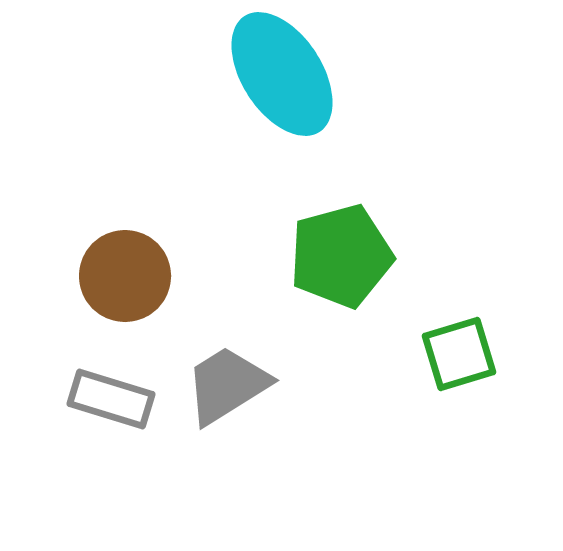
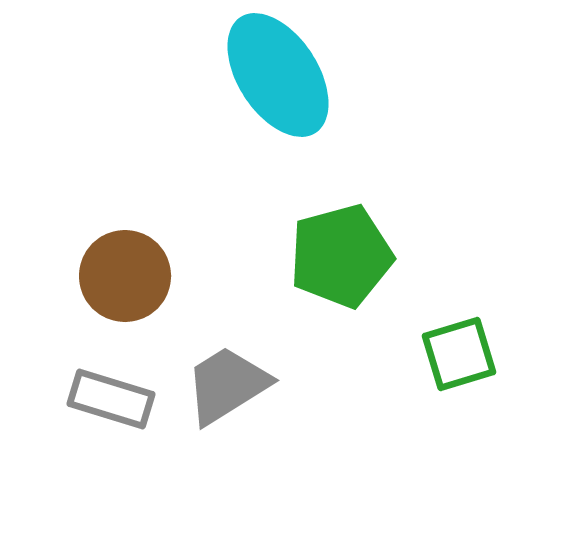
cyan ellipse: moved 4 px left, 1 px down
